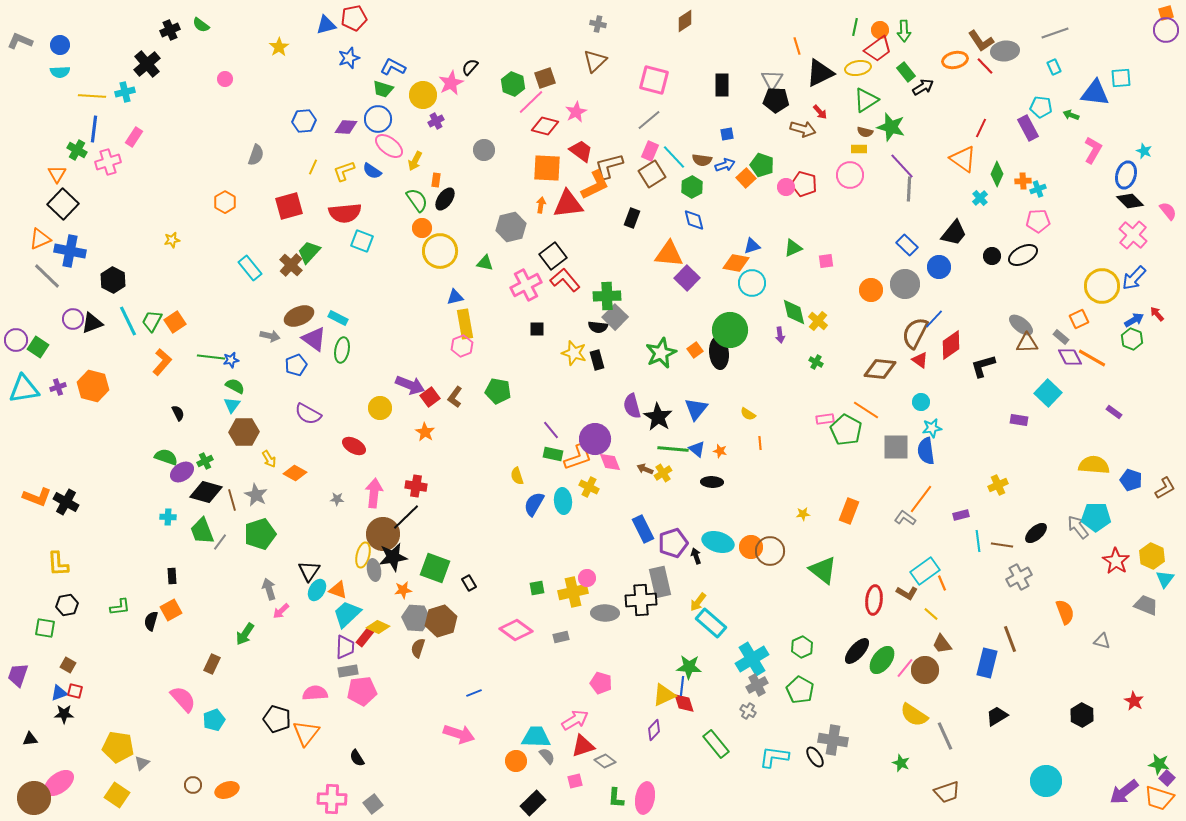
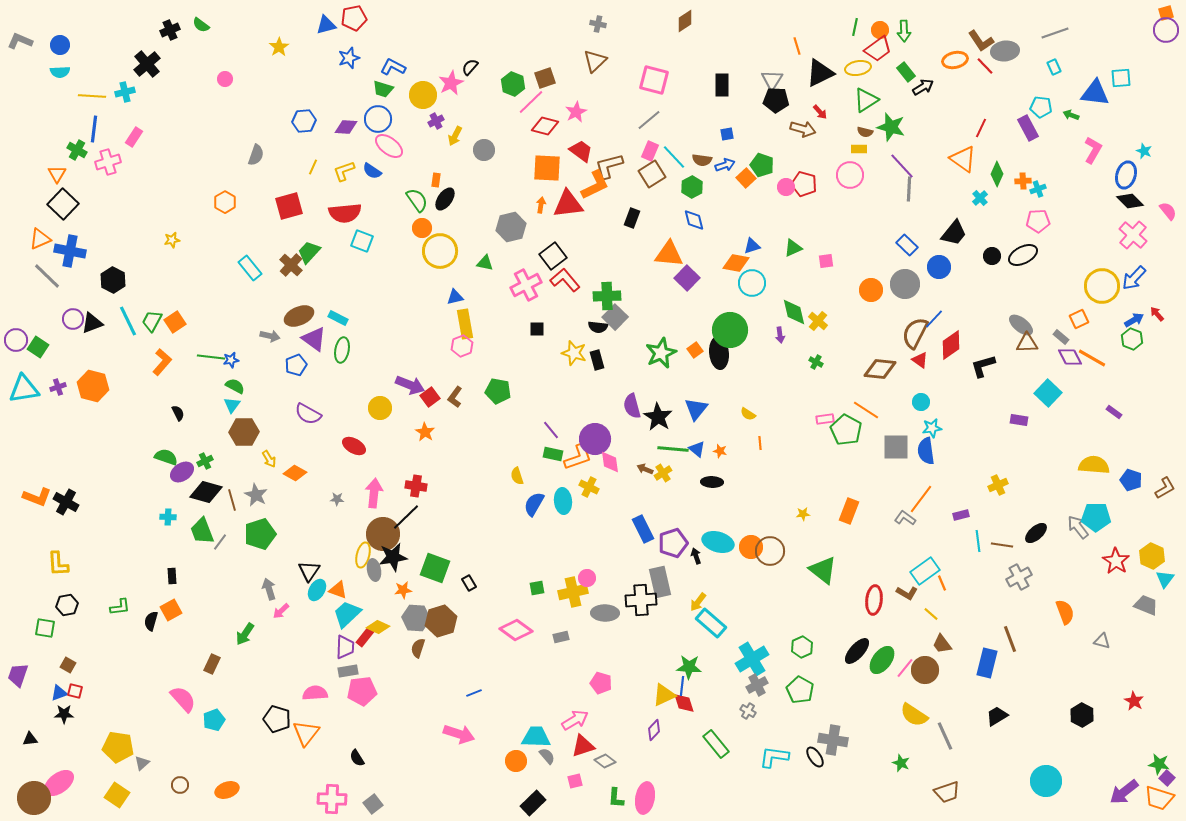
yellow arrow at (415, 161): moved 40 px right, 25 px up
pink diamond at (610, 462): rotated 15 degrees clockwise
brown circle at (193, 785): moved 13 px left
